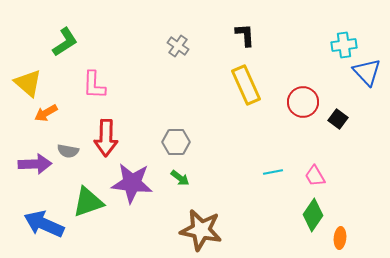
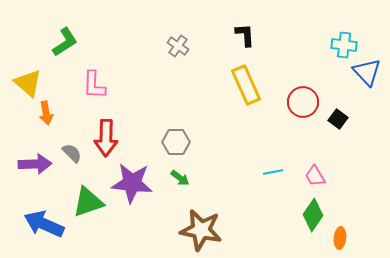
cyan cross: rotated 15 degrees clockwise
orange arrow: rotated 70 degrees counterclockwise
gray semicircle: moved 4 px right, 2 px down; rotated 145 degrees counterclockwise
